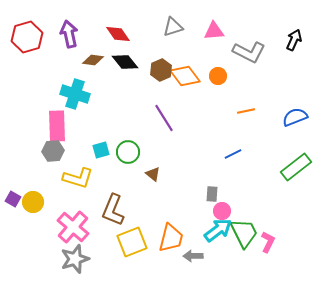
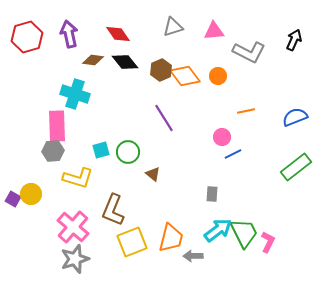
yellow circle: moved 2 px left, 8 px up
pink circle: moved 74 px up
